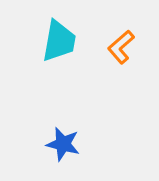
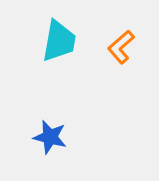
blue star: moved 13 px left, 7 px up
